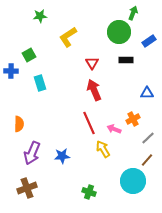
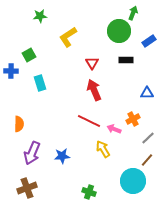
green circle: moved 1 px up
red line: moved 2 px up; rotated 40 degrees counterclockwise
